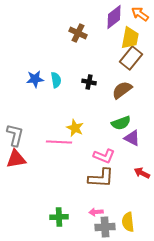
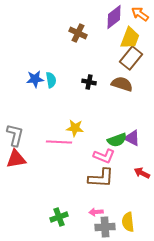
yellow trapezoid: rotated 10 degrees clockwise
cyan semicircle: moved 5 px left
brown semicircle: moved 6 px up; rotated 55 degrees clockwise
green semicircle: moved 4 px left, 17 px down
yellow star: rotated 18 degrees counterclockwise
green cross: rotated 18 degrees counterclockwise
